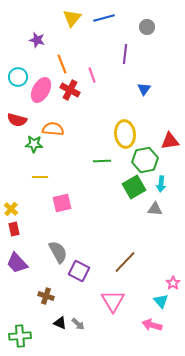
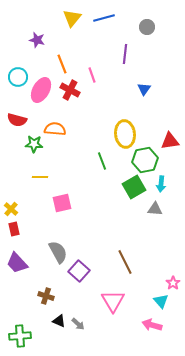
orange semicircle: moved 2 px right
green line: rotated 72 degrees clockwise
brown line: rotated 70 degrees counterclockwise
purple square: rotated 15 degrees clockwise
black triangle: moved 1 px left, 2 px up
